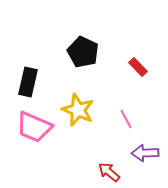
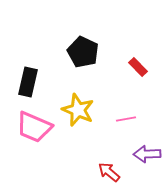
pink line: rotated 72 degrees counterclockwise
purple arrow: moved 2 px right, 1 px down
